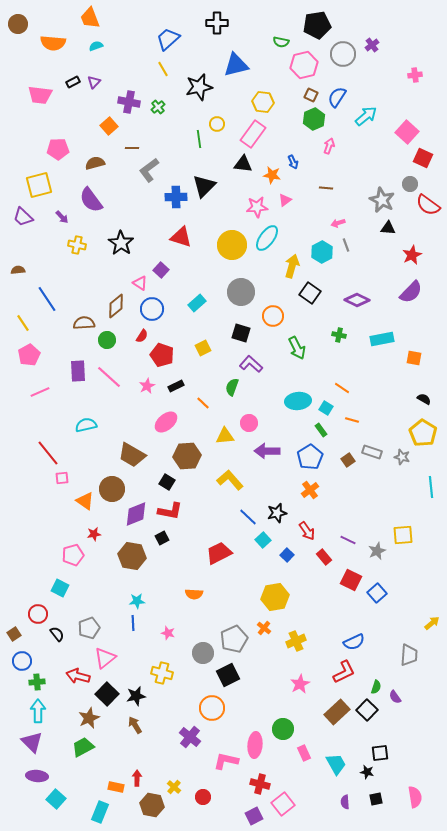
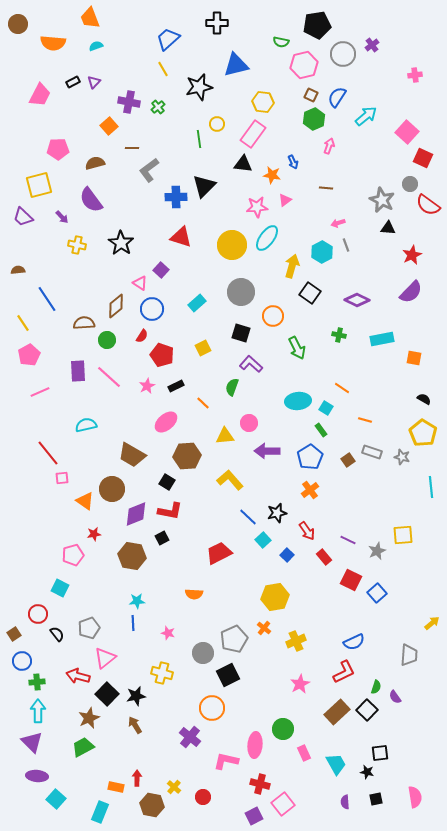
pink trapezoid at (40, 95): rotated 70 degrees counterclockwise
orange line at (352, 420): moved 13 px right
